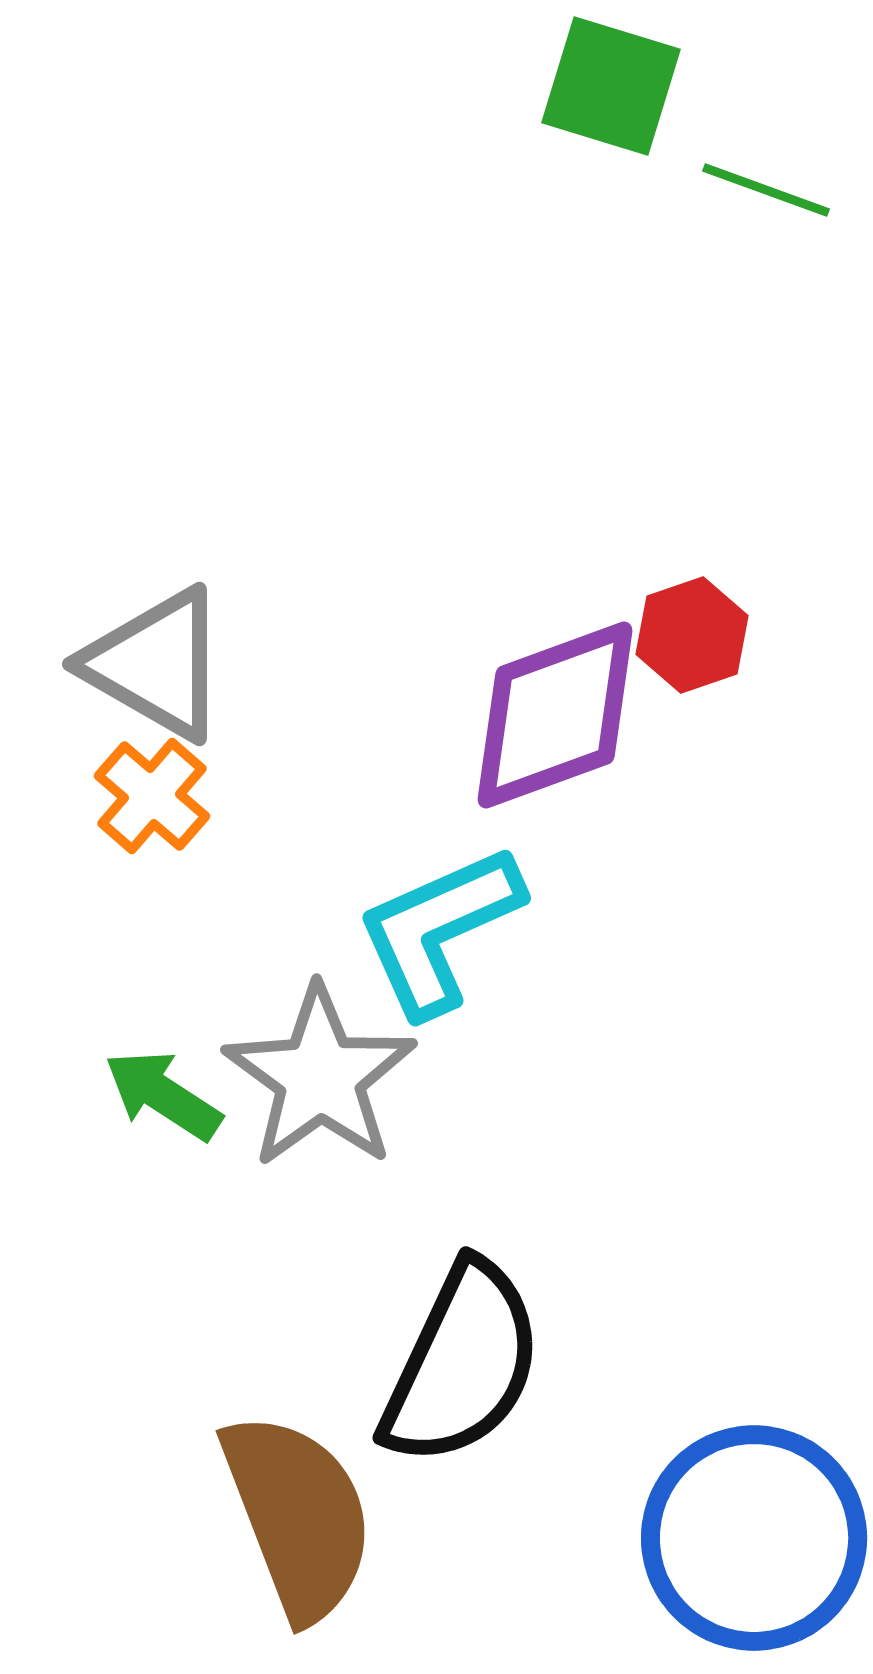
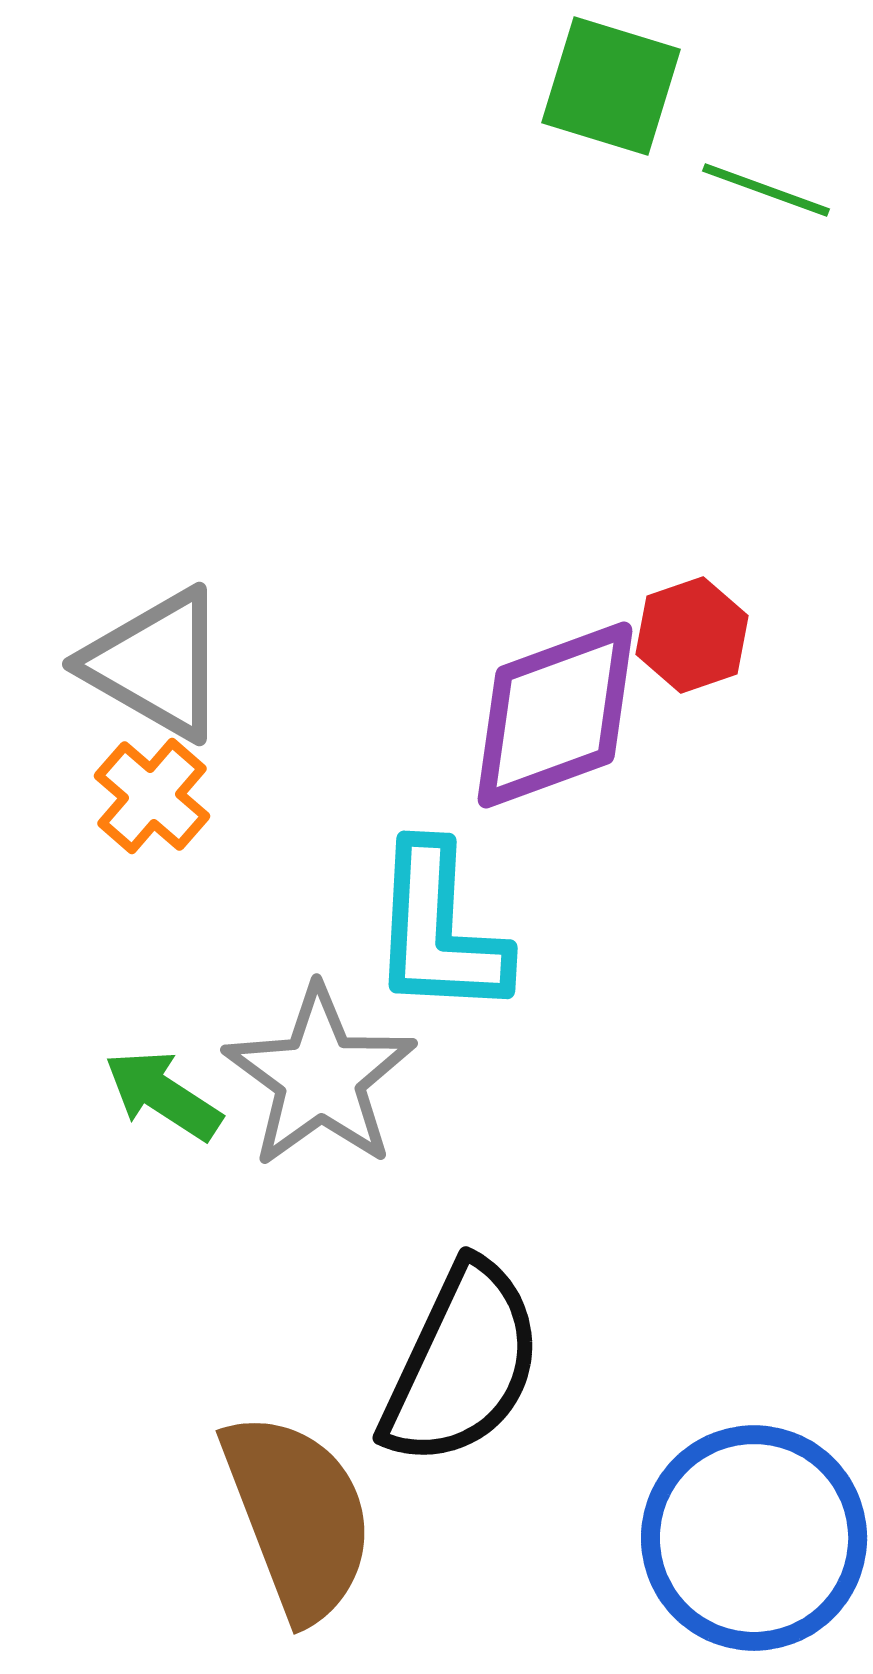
cyan L-shape: rotated 63 degrees counterclockwise
